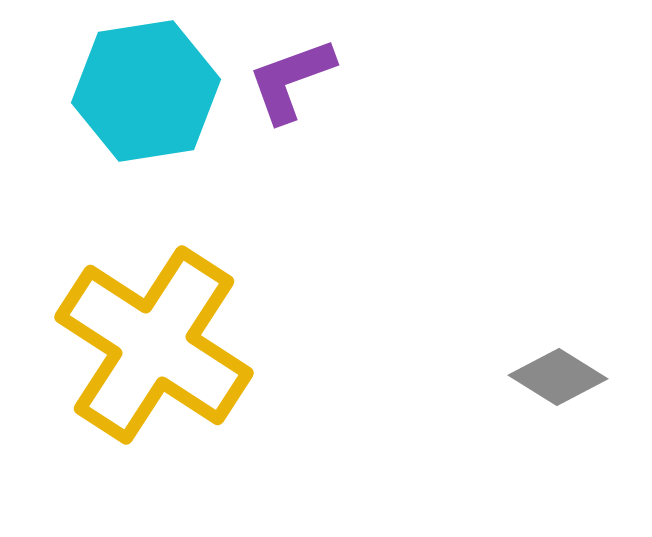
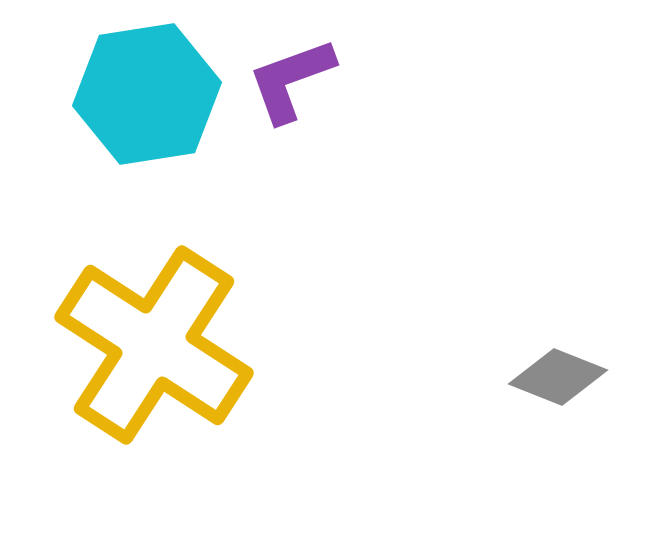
cyan hexagon: moved 1 px right, 3 px down
gray diamond: rotated 10 degrees counterclockwise
